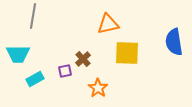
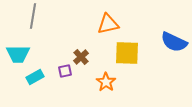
blue semicircle: rotated 56 degrees counterclockwise
brown cross: moved 2 px left, 2 px up
cyan rectangle: moved 2 px up
orange star: moved 8 px right, 6 px up
